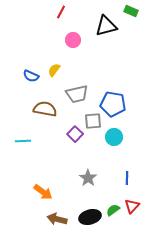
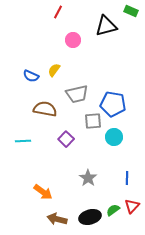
red line: moved 3 px left
purple square: moved 9 px left, 5 px down
